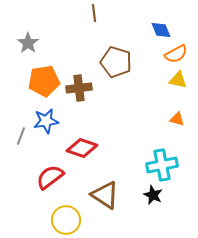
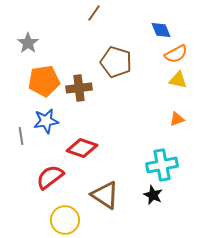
brown line: rotated 42 degrees clockwise
orange triangle: rotated 35 degrees counterclockwise
gray line: rotated 30 degrees counterclockwise
yellow circle: moved 1 px left
